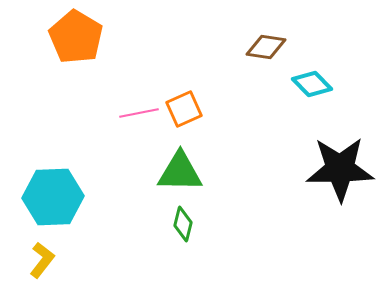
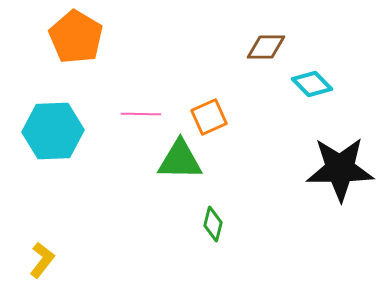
brown diamond: rotated 9 degrees counterclockwise
orange square: moved 25 px right, 8 px down
pink line: moved 2 px right, 1 px down; rotated 12 degrees clockwise
green triangle: moved 12 px up
cyan hexagon: moved 66 px up
green diamond: moved 30 px right
